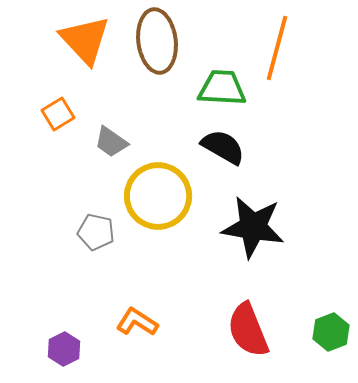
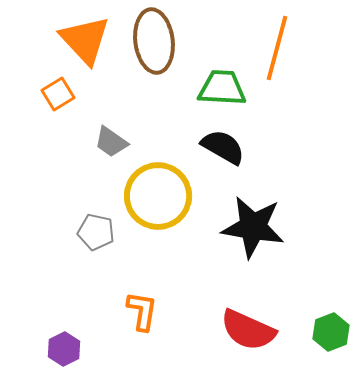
brown ellipse: moved 3 px left
orange square: moved 20 px up
orange L-shape: moved 5 px right, 11 px up; rotated 66 degrees clockwise
red semicircle: rotated 44 degrees counterclockwise
